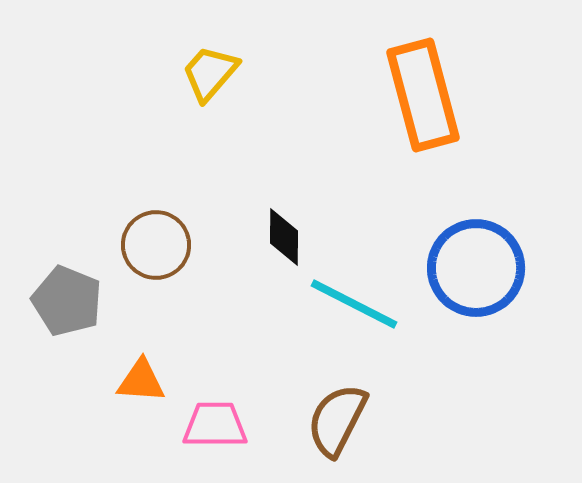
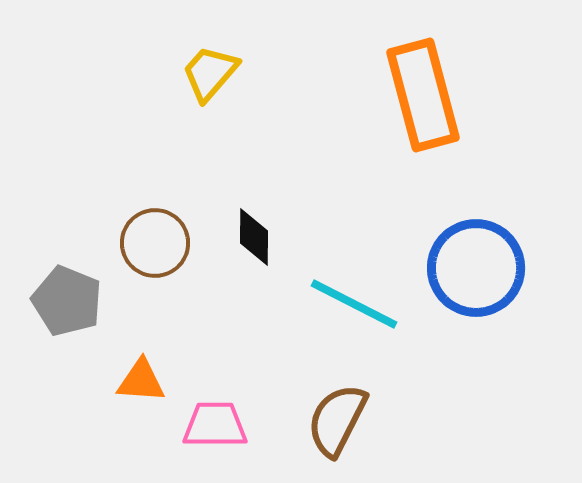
black diamond: moved 30 px left
brown circle: moved 1 px left, 2 px up
